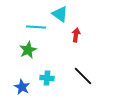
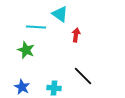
green star: moved 2 px left; rotated 24 degrees counterclockwise
cyan cross: moved 7 px right, 10 px down
